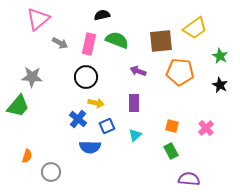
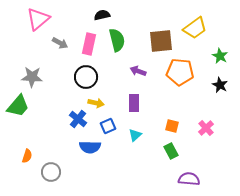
green semicircle: rotated 55 degrees clockwise
blue square: moved 1 px right
